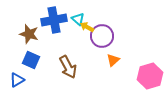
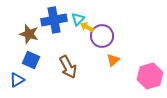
cyan triangle: rotated 32 degrees clockwise
